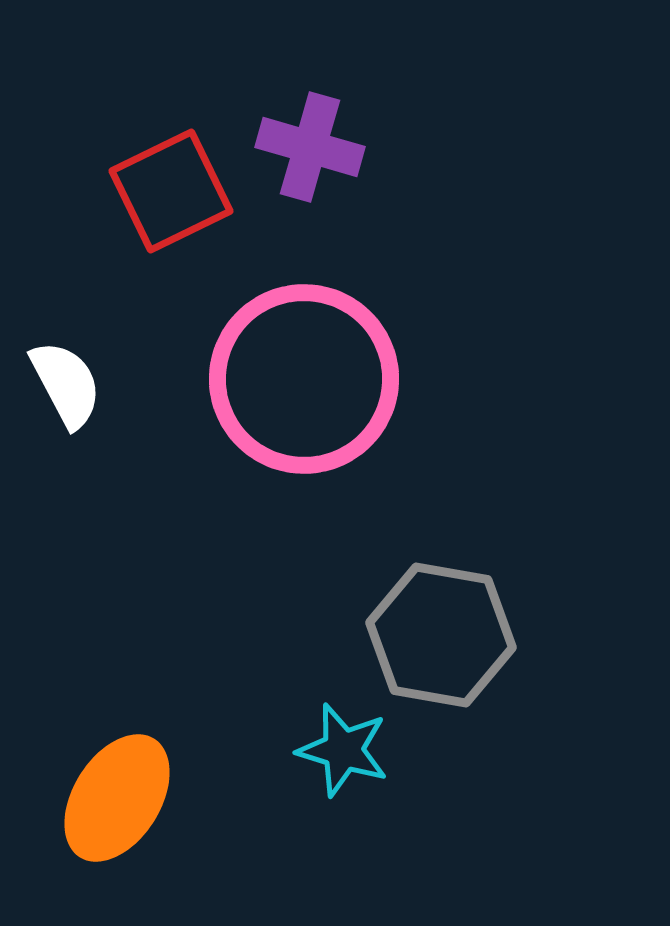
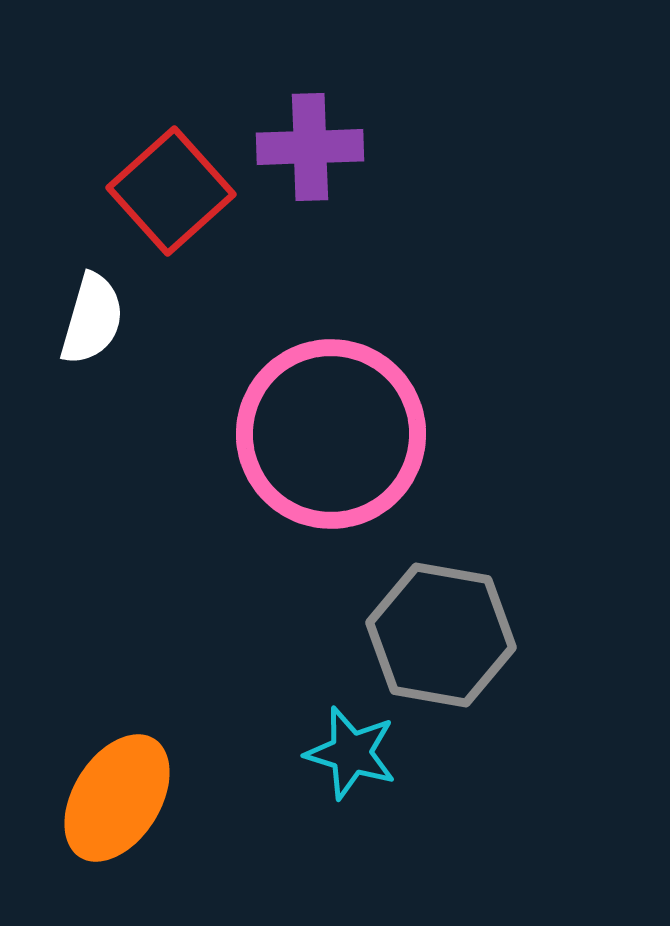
purple cross: rotated 18 degrees counterclockwise
red square: rotated 16 degrees counterclockwise
pink circle: moved 27 px right, 55 px down
white semicircle: moved 26 px right, 65 px up; rotated 44 degrees clockwise
cyan star: moved 8 px right, 3 px down
